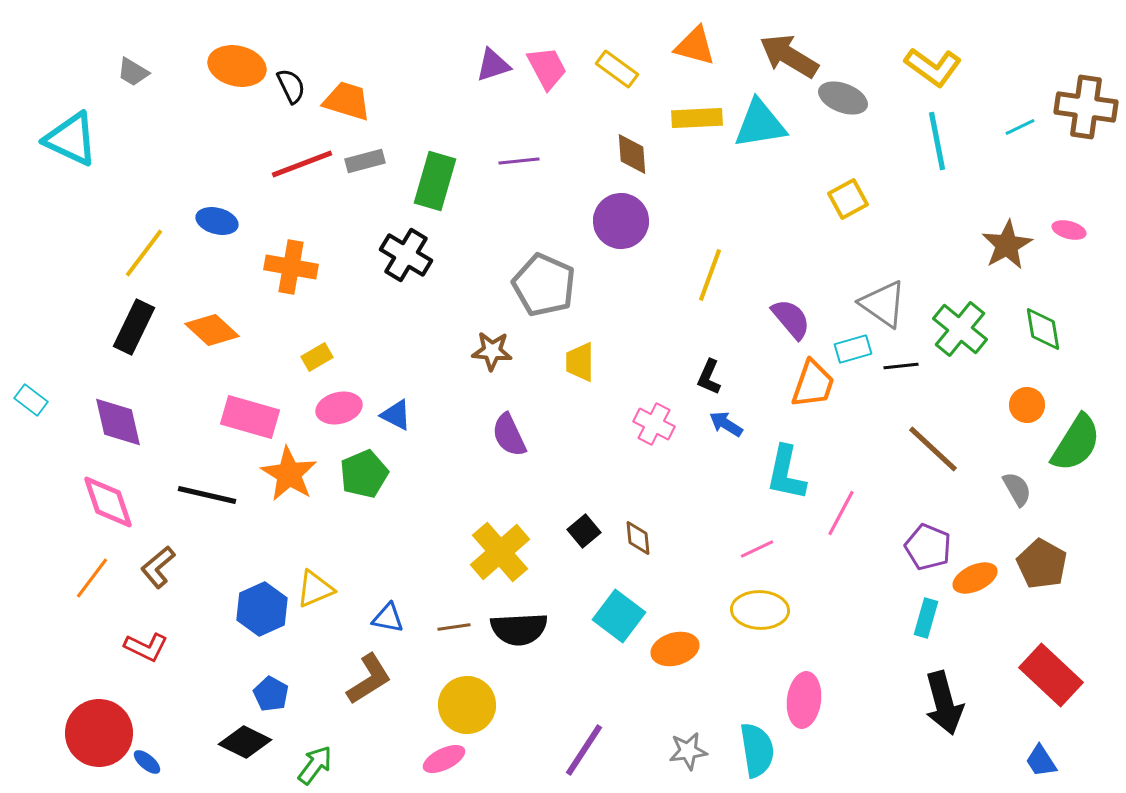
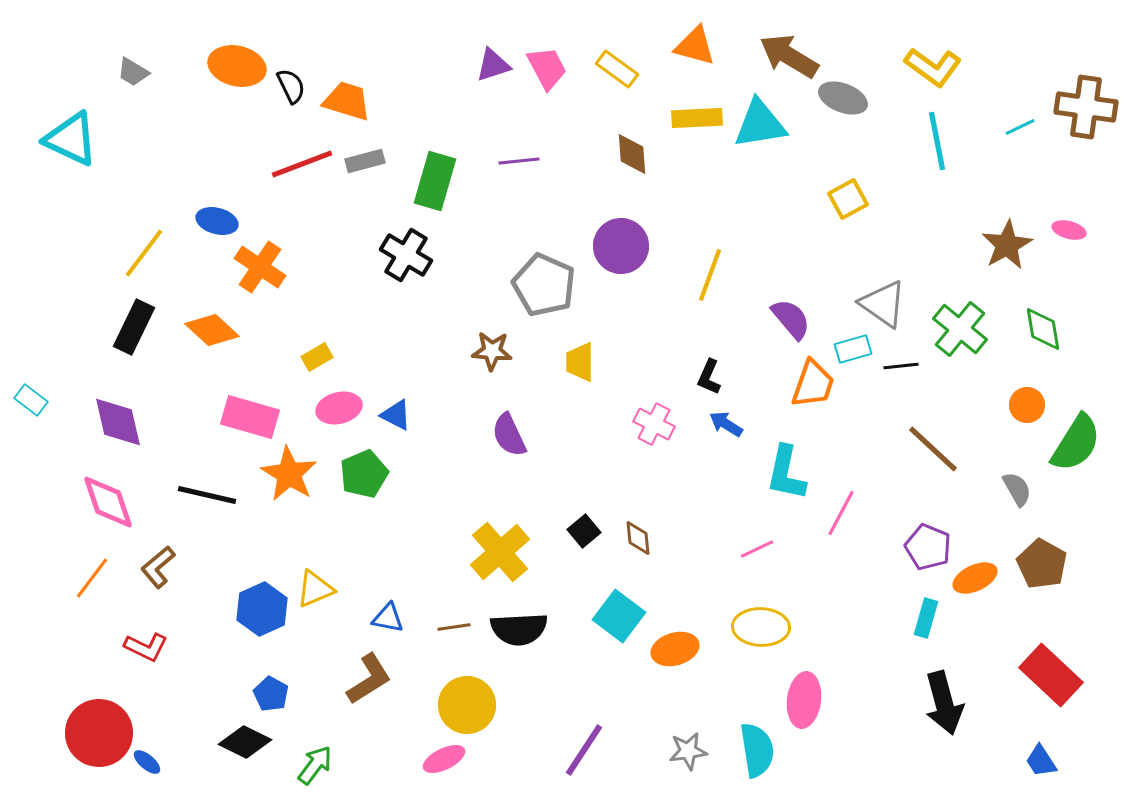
purple circle at (621, 221): moved 25 px down
orange cross at (291, 267): moved 31 px left; rotated 24 degrees clockwise
yellow ellipse at (760, 610): moved 1 px right, 17 px down
